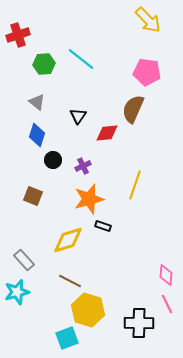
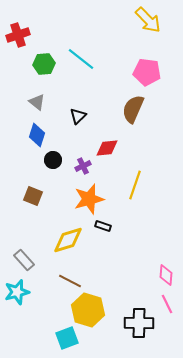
black triangle: rotated 12 degrees clockwise
red diamond: moved 15 px down
